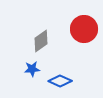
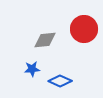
gray diamond: moved 4 px right, 1 px up; rotated 30 degrees clockwise
